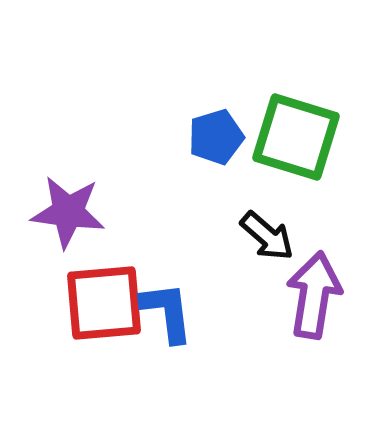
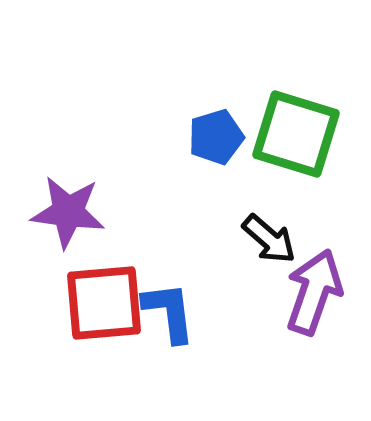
green square: moved 3 px up
black arrow: moved 2 px right, 3 px down
purple arrow: moved 3 px up; rotated 10 degrees clockwise
blue L-shape: moved 2 px right
